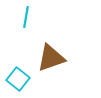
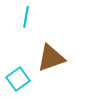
cyan square: rotated 15 degrees clockwise
